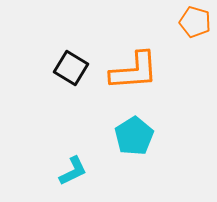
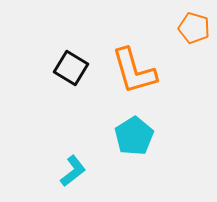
orange pentagon: moved 1 px left, 6 px down
orange L-shape: rotated 78 degrees clockwise
cyan L-shape: rotated 12 degrees counterclockwise
